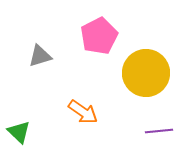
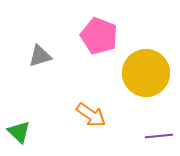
pink pentagon: rotated 24 degrees counterclockwise
orange arrow: moved 8 px right, 3 px down
purple line: moved 5 px down
